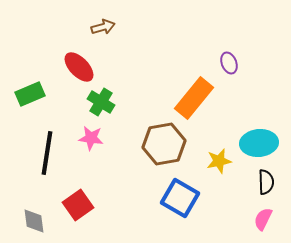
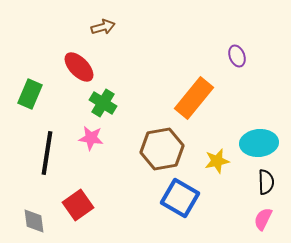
purple ellipse: moved 8 px right, 7 px up
green rectangle: rotated 44 degrees counterclockwise
green cross: moved 2 px right, 1 px down
brown hexagon: moved 2 px left, 5 px down
yellow star: moved 2 px left
